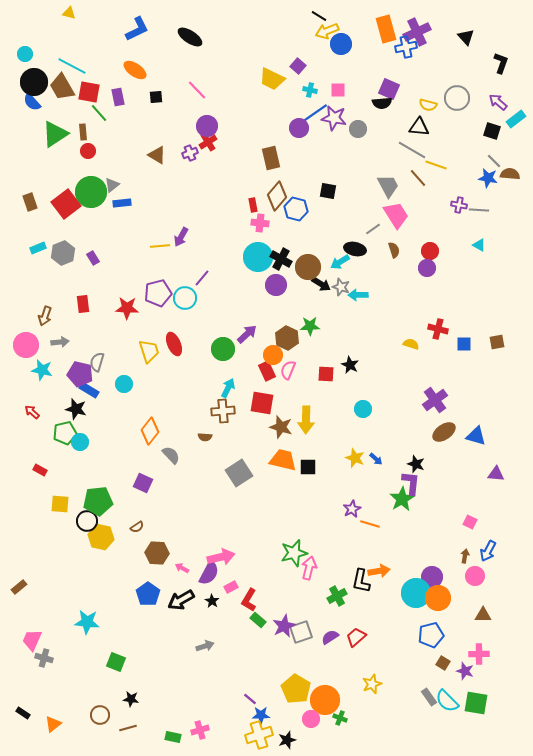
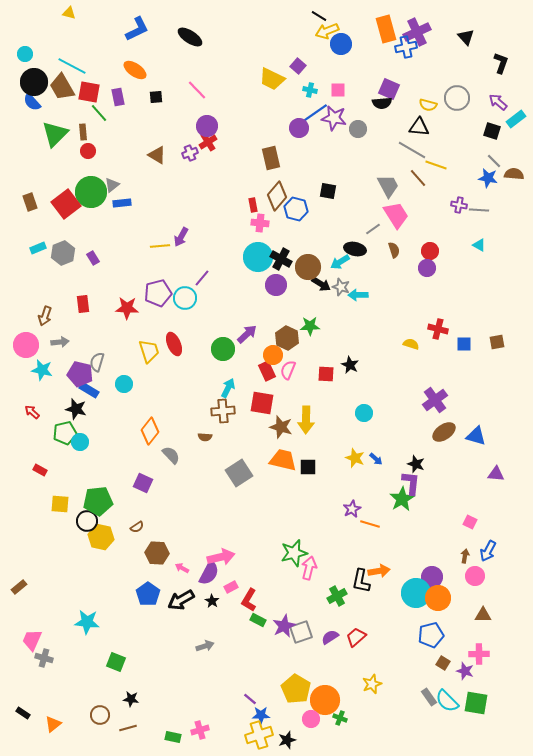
green triangle at (55, 134): rotated 12 degrees counterclockwise
brown semicircle at (510, 174): moved 4 px right
cyan circle at (363, 409): moved 1 px right, 4 px down
green rectangle at (258, 620): rotated 14 degrees counterclockwise
